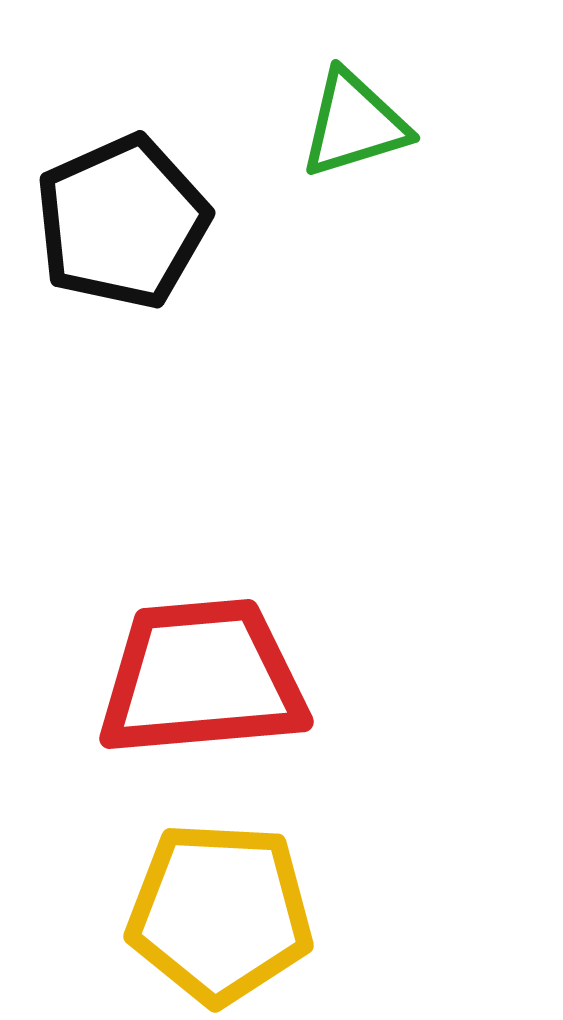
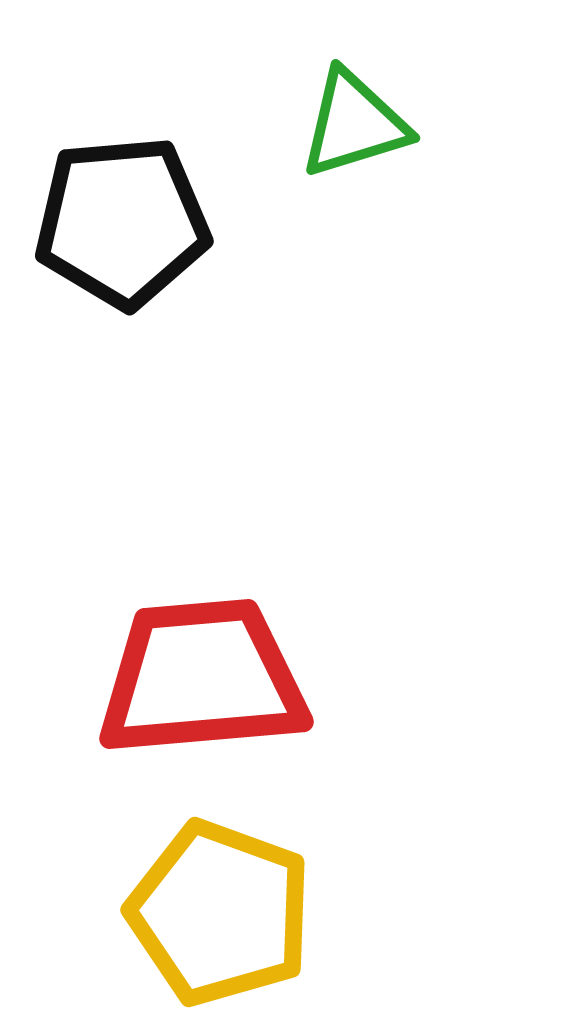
black pentagon: rotated 19 degrees clockwise
yellow pentagon: rotated 17 degrees clockwise
